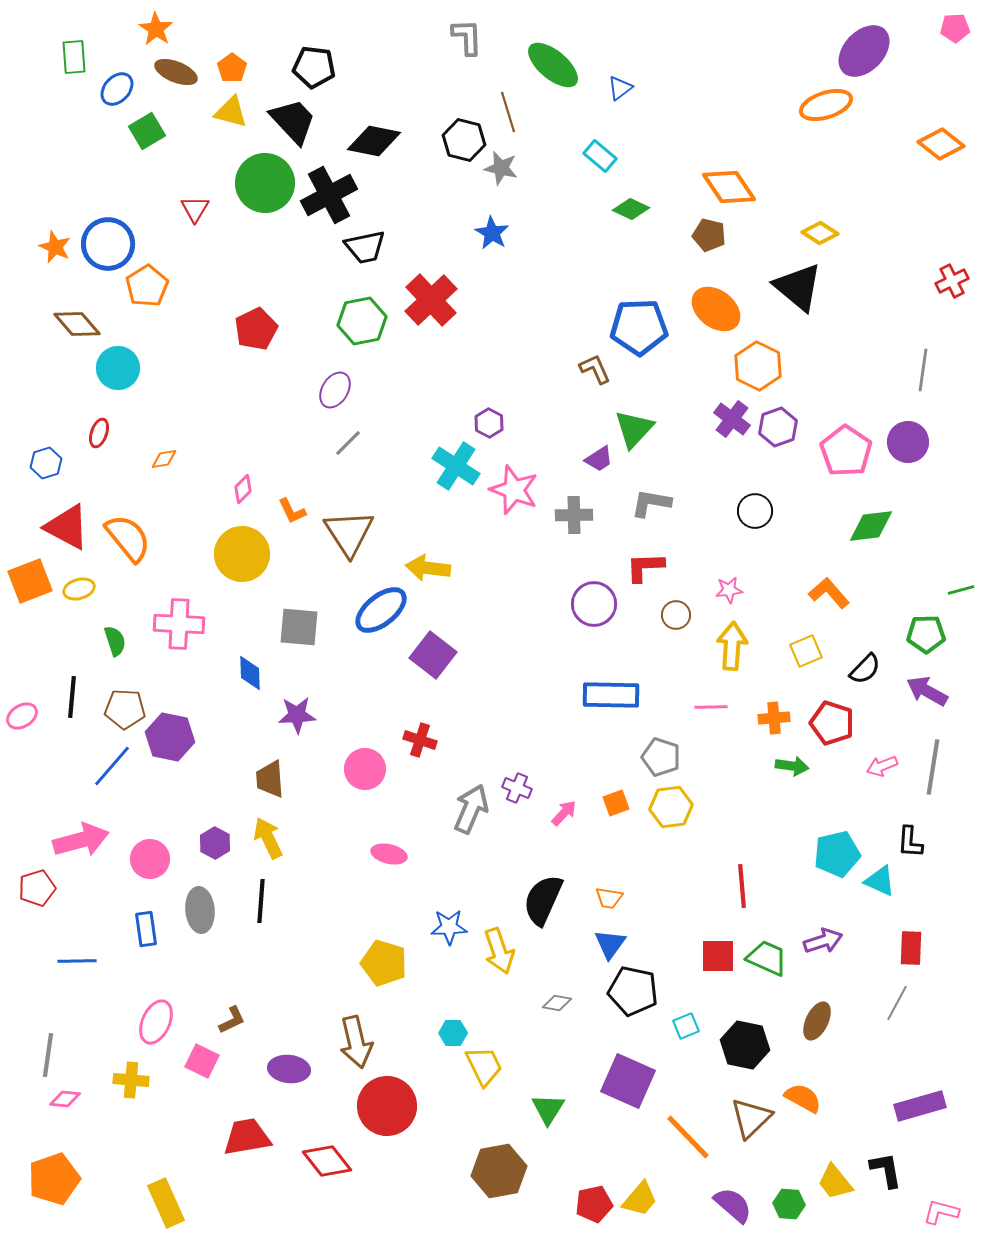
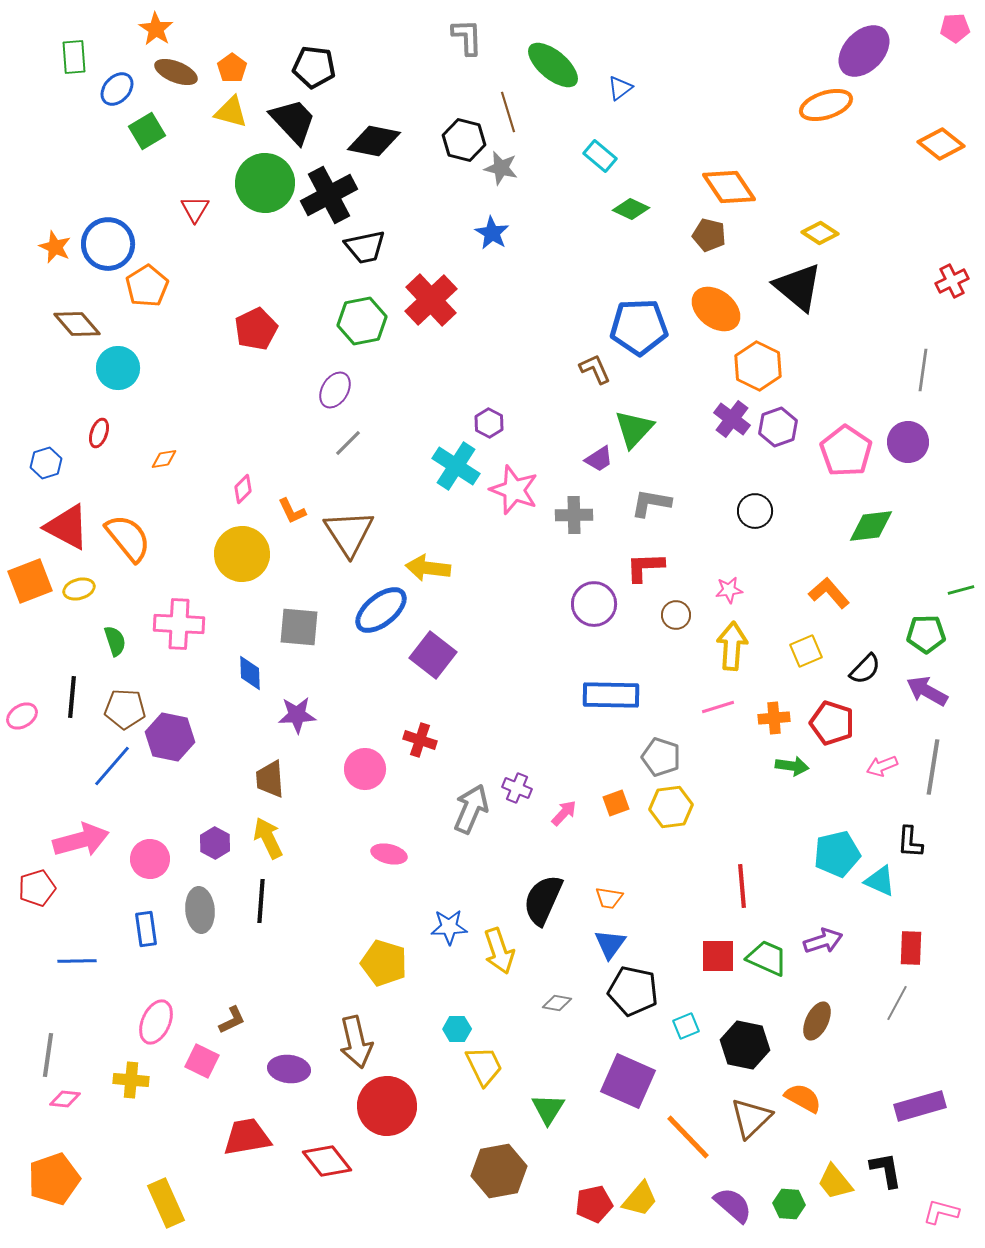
pink line at (711, 707): moved 7 px right; rotated 16 degrees counterclockwise
cyan hexagon at (453, 1033): moved 4 px right, 4 px up
